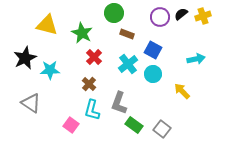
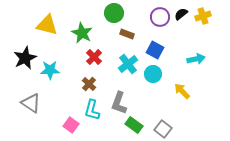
blue square: moved 2 px right
gray square: moved 1 px right
